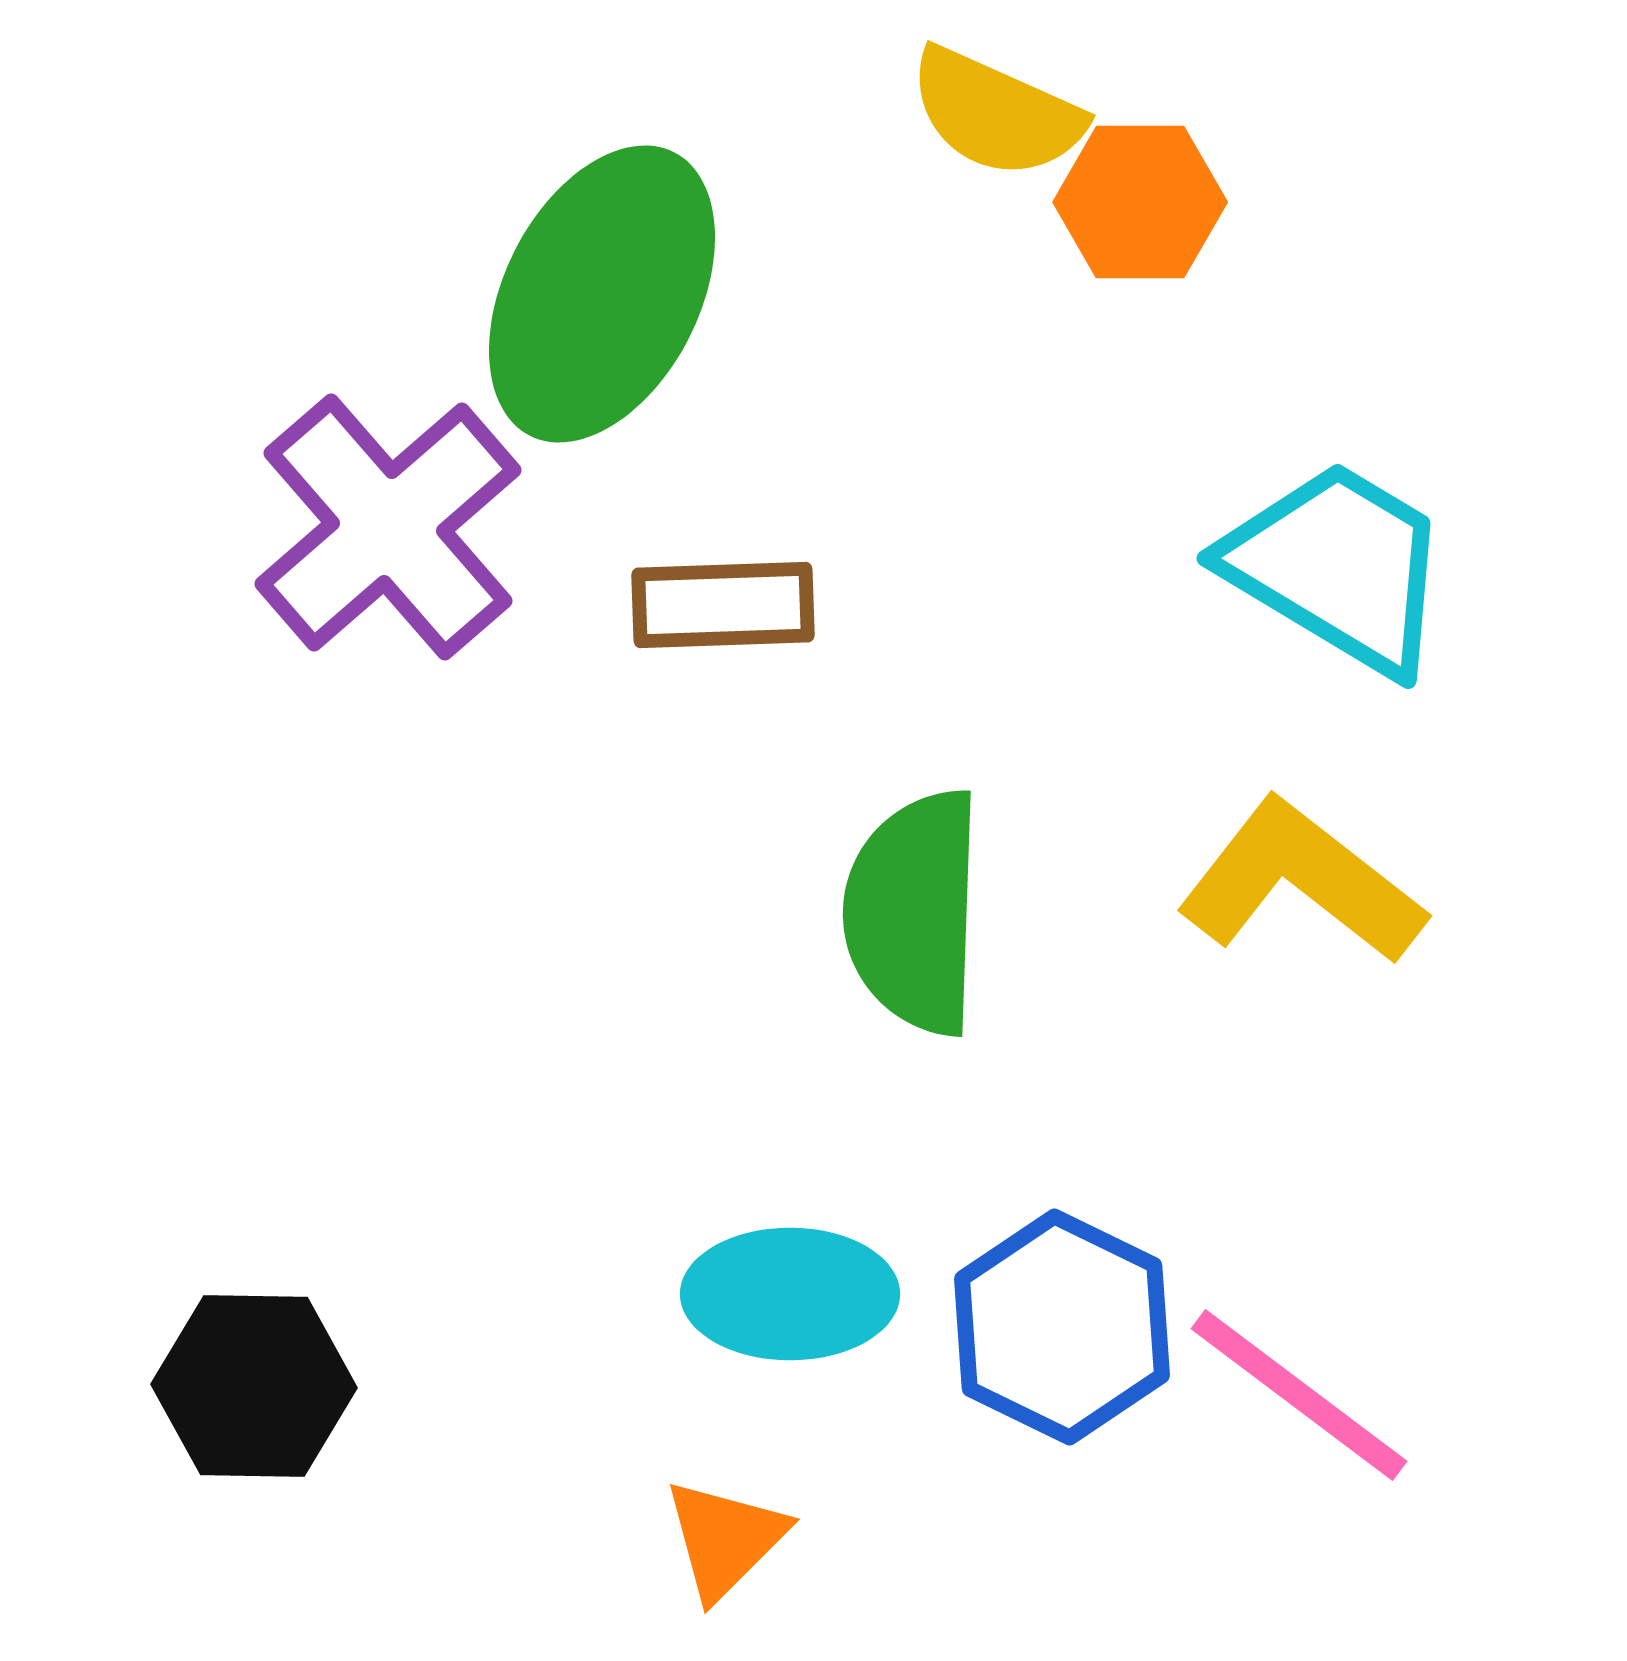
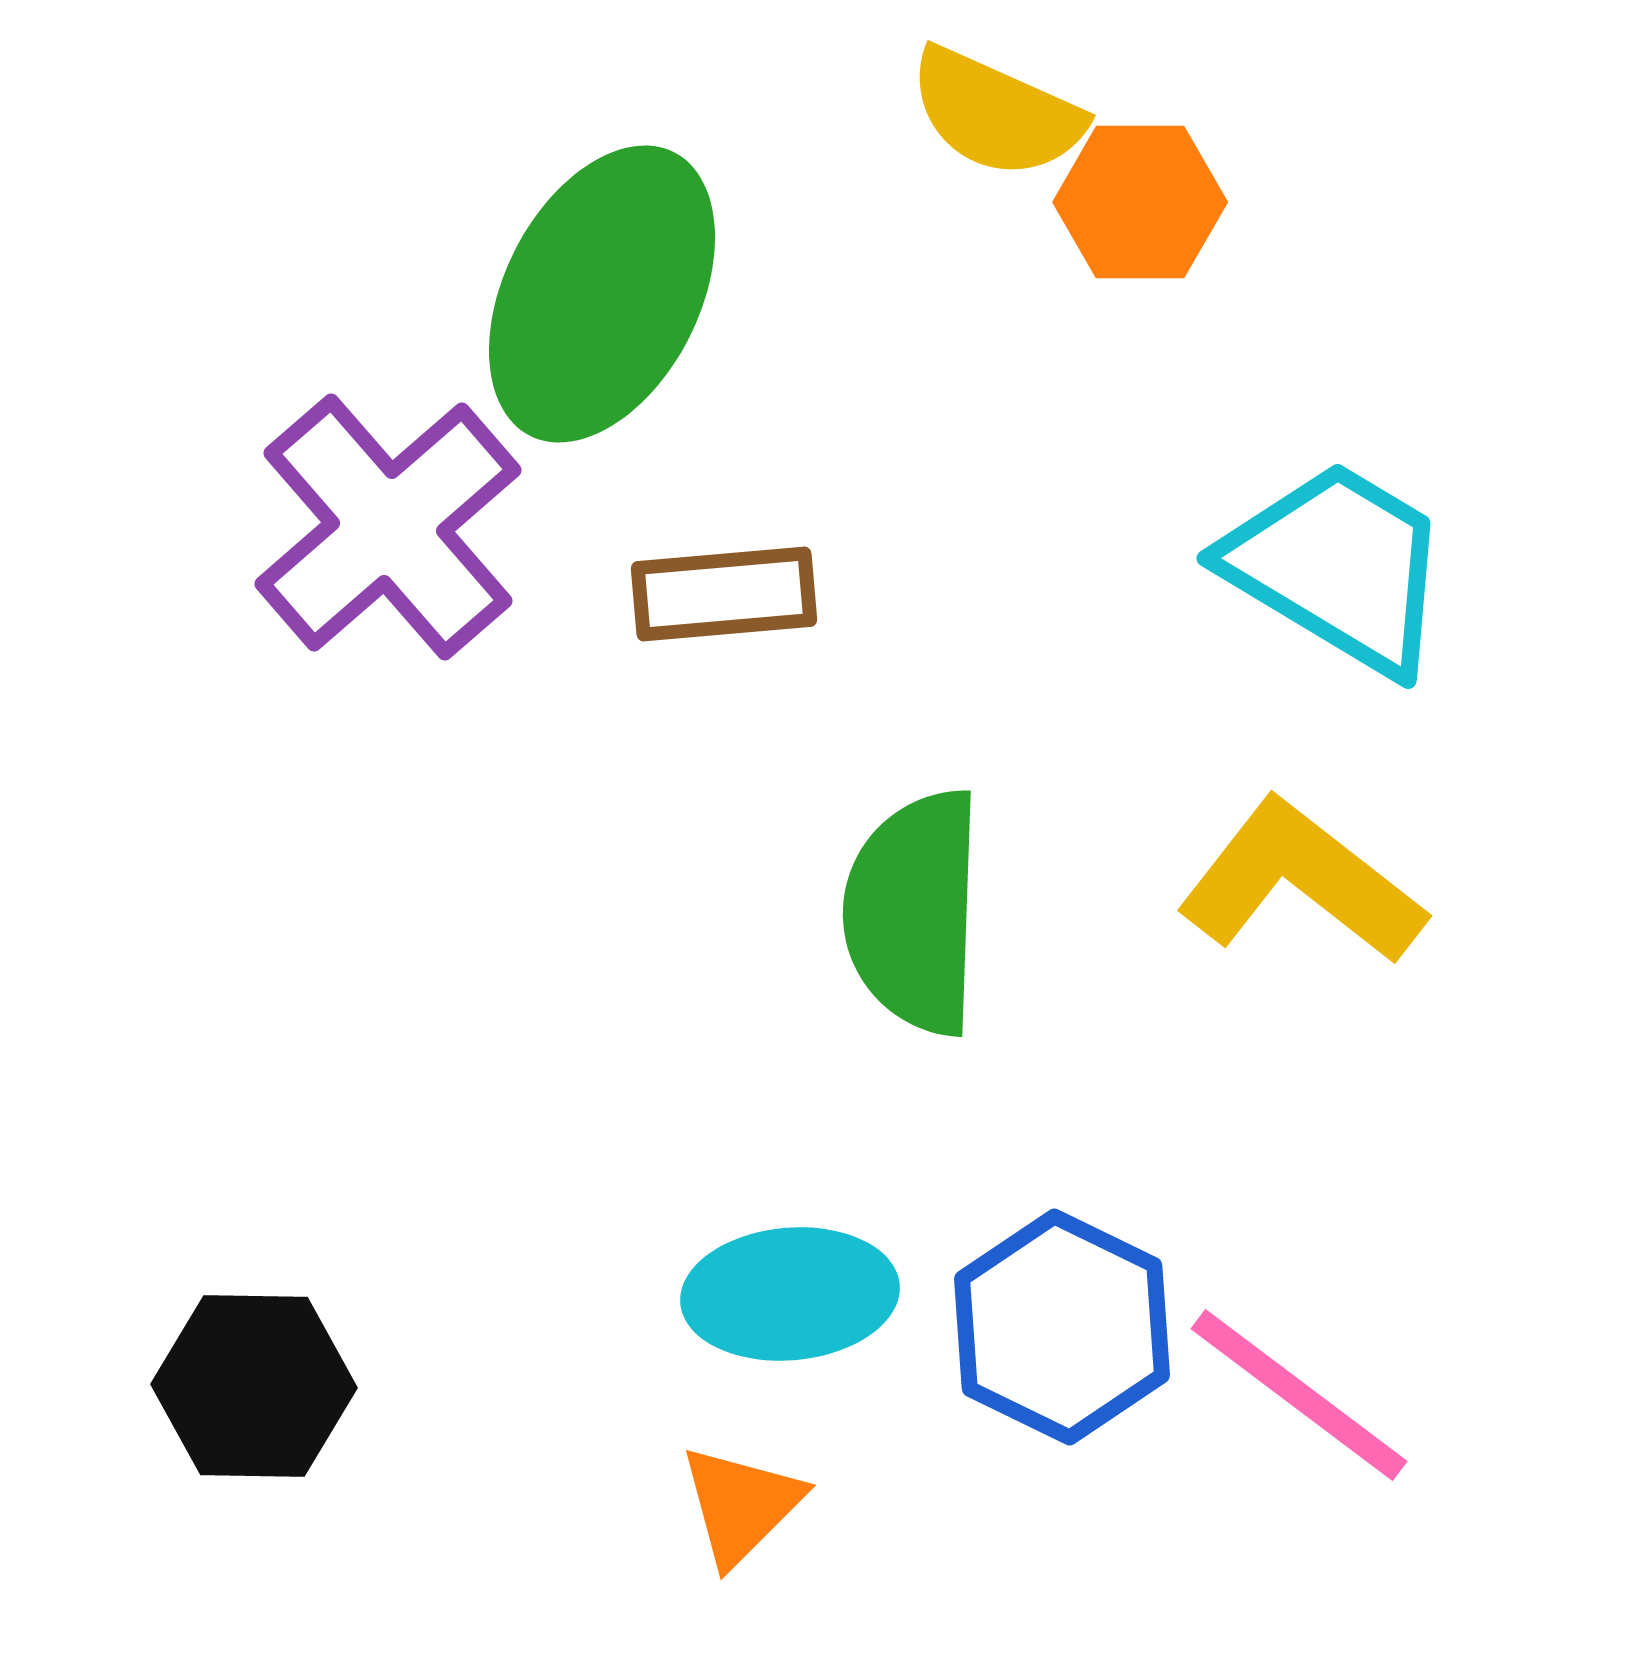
brown rectangle: moved 1 px right, 11 px up; rotated 3 degrees counterclockwise
cyan ellipse: rotated 5 degrees counterclockwise
orange triangle: moved 16 px right, 34 px up
